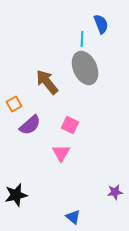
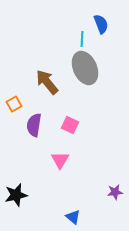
purple semicircle: moved 4 px right; rotated 140 degrees clockwise
pink triangle: moved 1 px left, 7 px down
